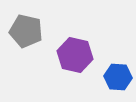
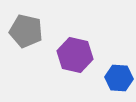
blue hexagon: moved 1 px right, 1 px down
